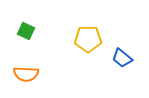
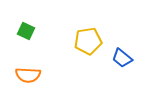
yellow pentagon: moved 2 px down; rotated 8 degrees counterclockwise
orange semicircle: moved 2 px right, 1 px down
